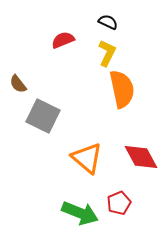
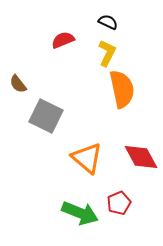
gray square: moved 3 px right
